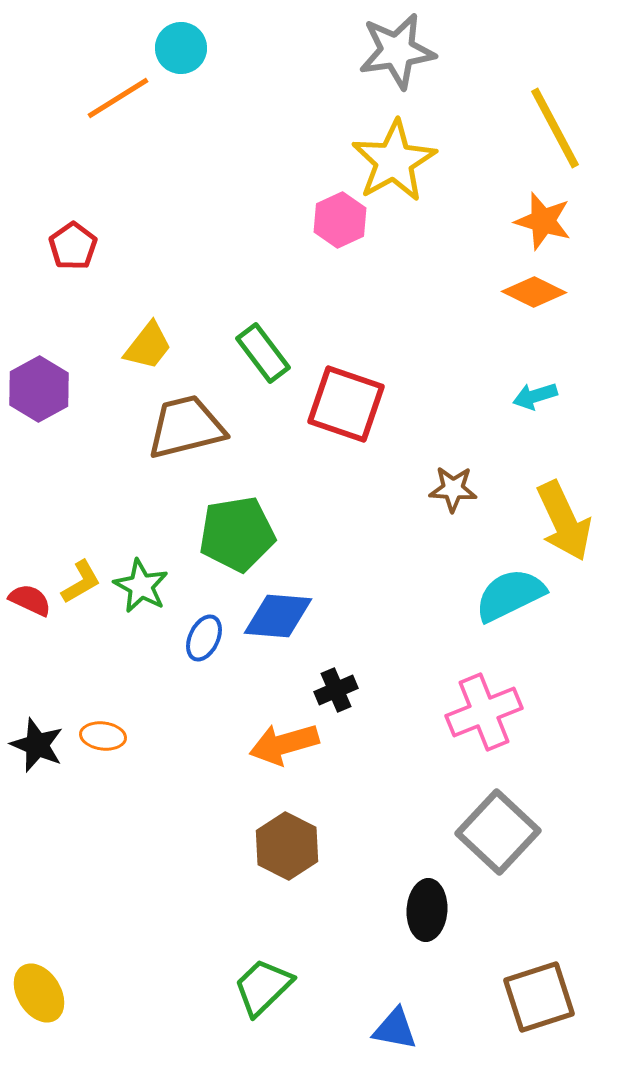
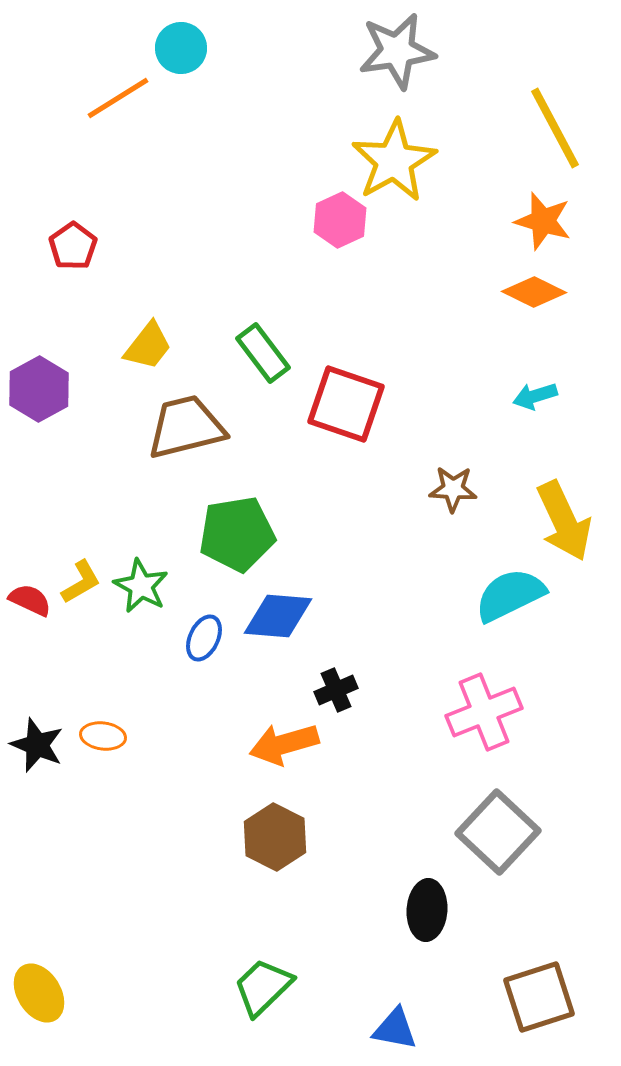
brown hexagon: moved 12 px left, 9 px up
